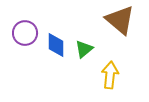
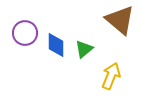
yellow arrow: moved 1 px right, 1 px down; rotated 16 degrees clockwise
